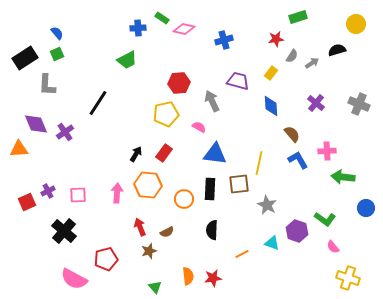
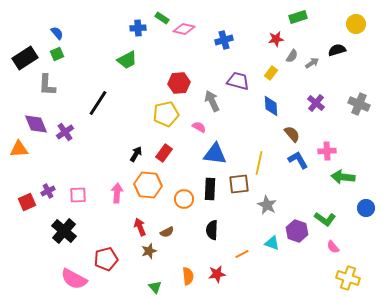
red star at (213, 278): moved 4 px right, 4 px up
